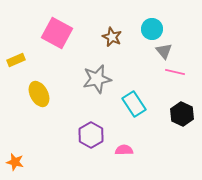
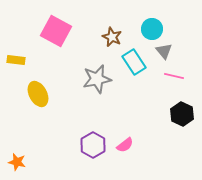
pink square: moved 1 px left, 2 px up
yellow rectangle: rotated 30 degrees clockwise
pink line: moved 1 px left, 4 px down
yellow ellipse: moved 1 px left
cyan rectangle: moved 42 px up
purple hexagon: moved 2 px right, 10 px down
pink semicircle: moved 1 px right, 5 px up; rotated 144 degrees clockwise
orange star: moved 2 px right
